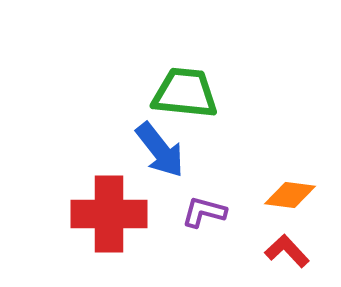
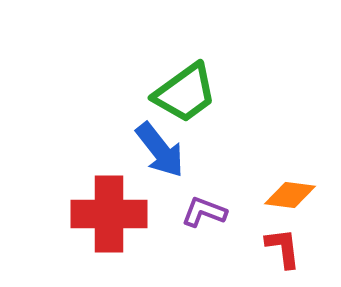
green trapezoid: rotated 138 degrees clockwise
purple L-shape: rotated 6 degrees clockwise
red L-shape: moved 4 px left, 3 px up; rotated 36 degrees clockwise
